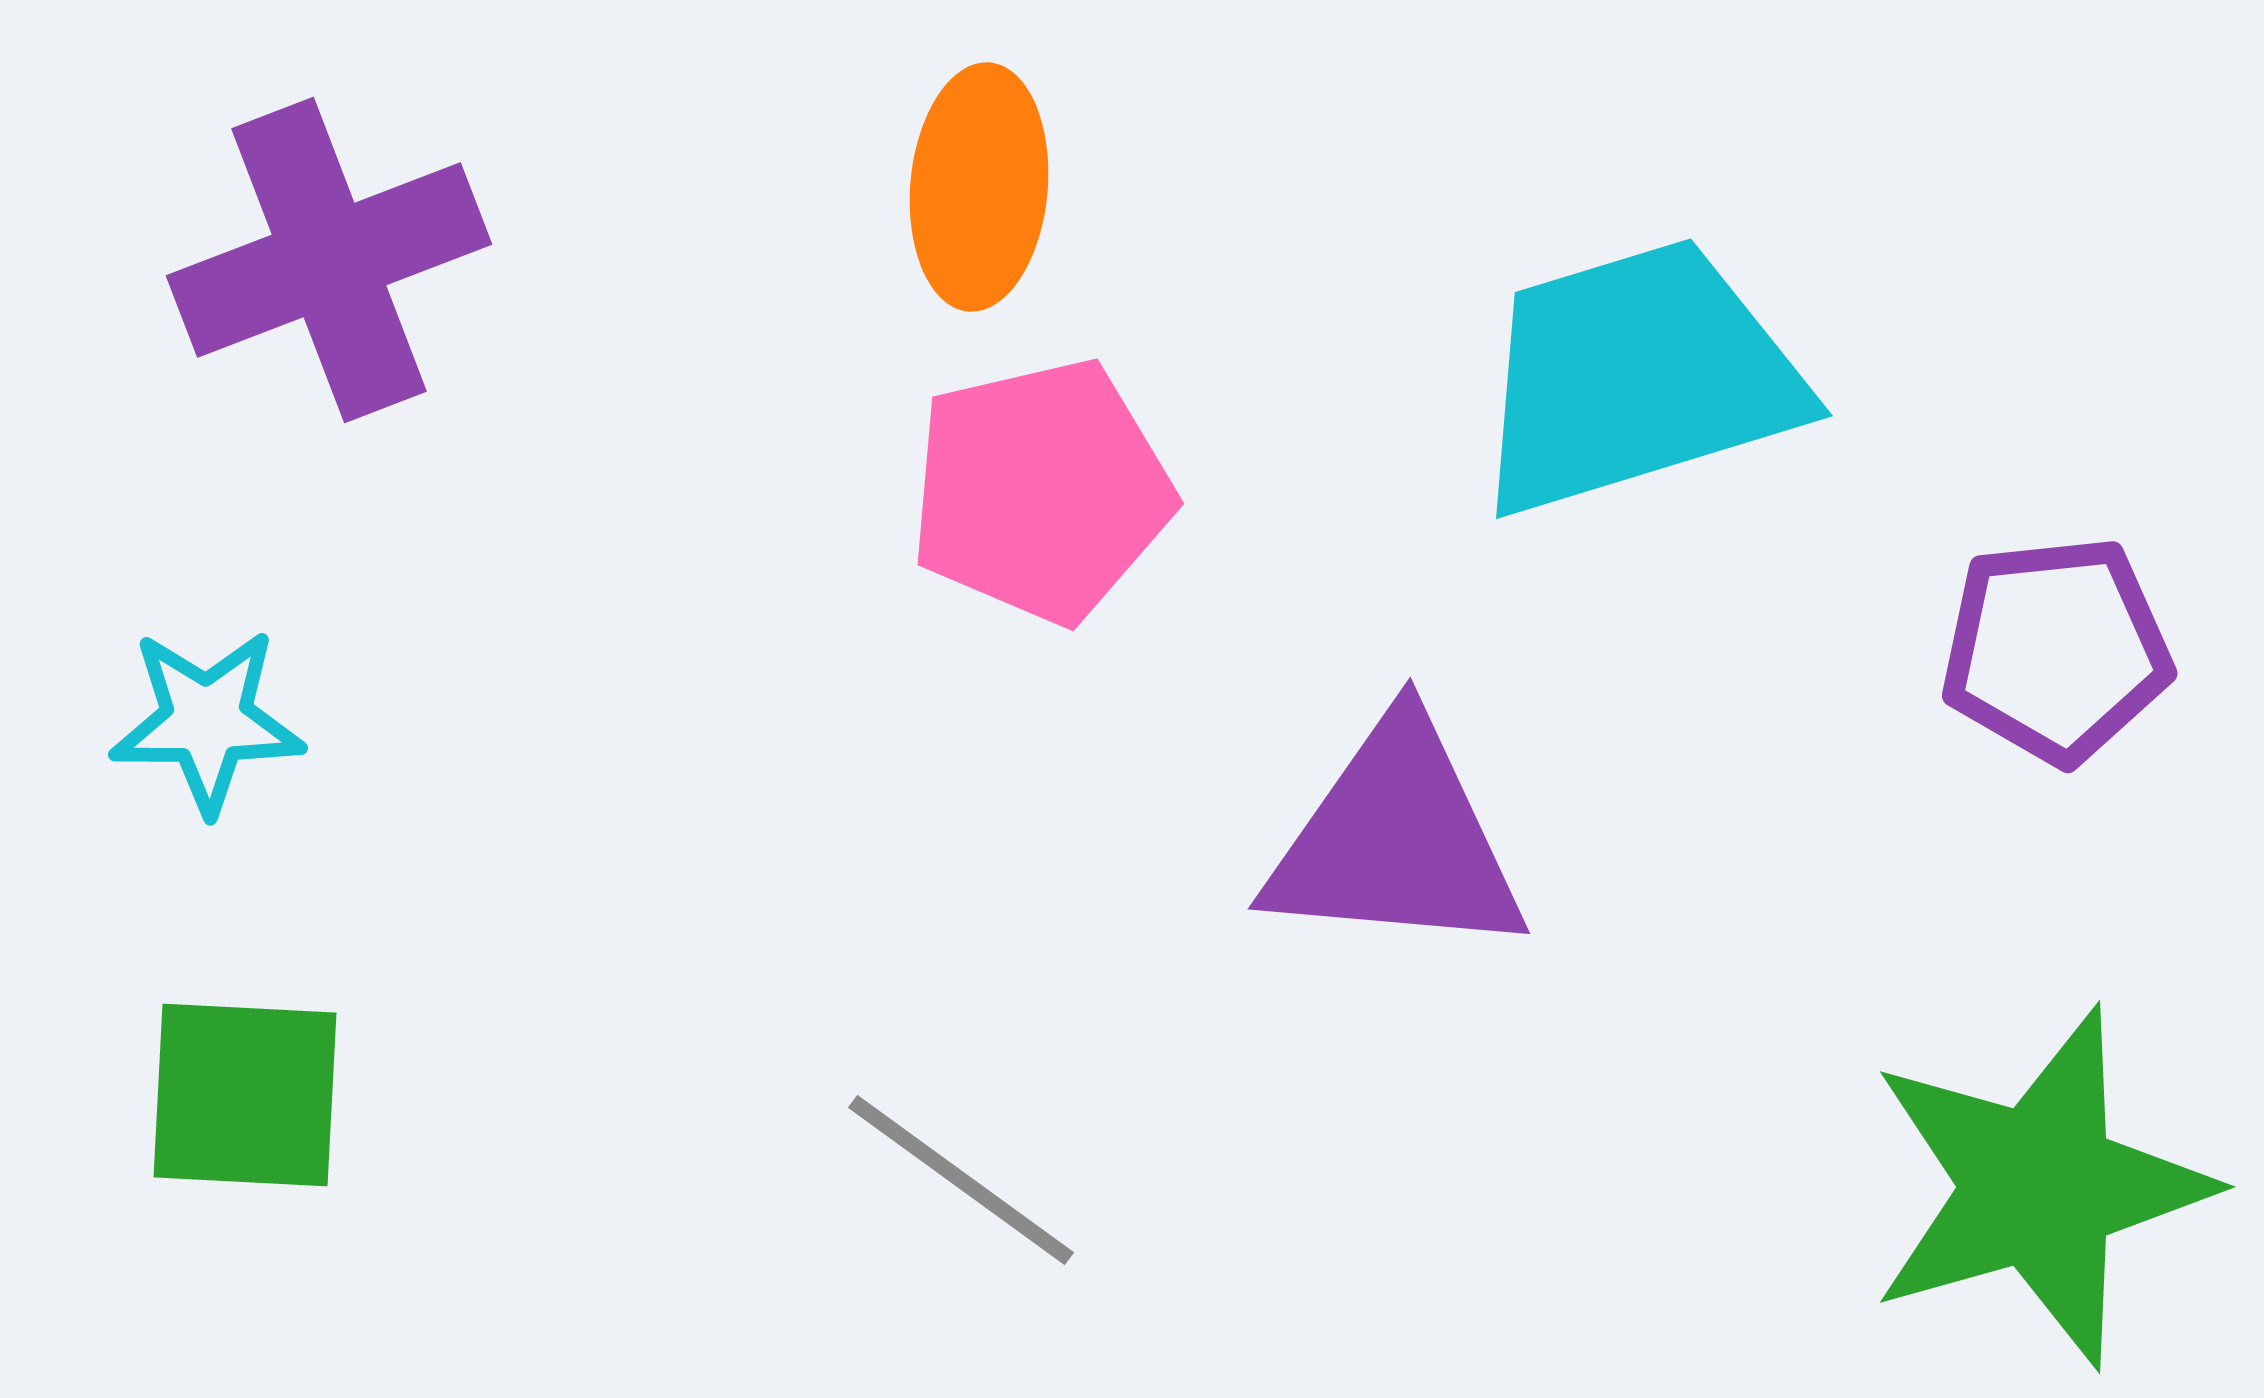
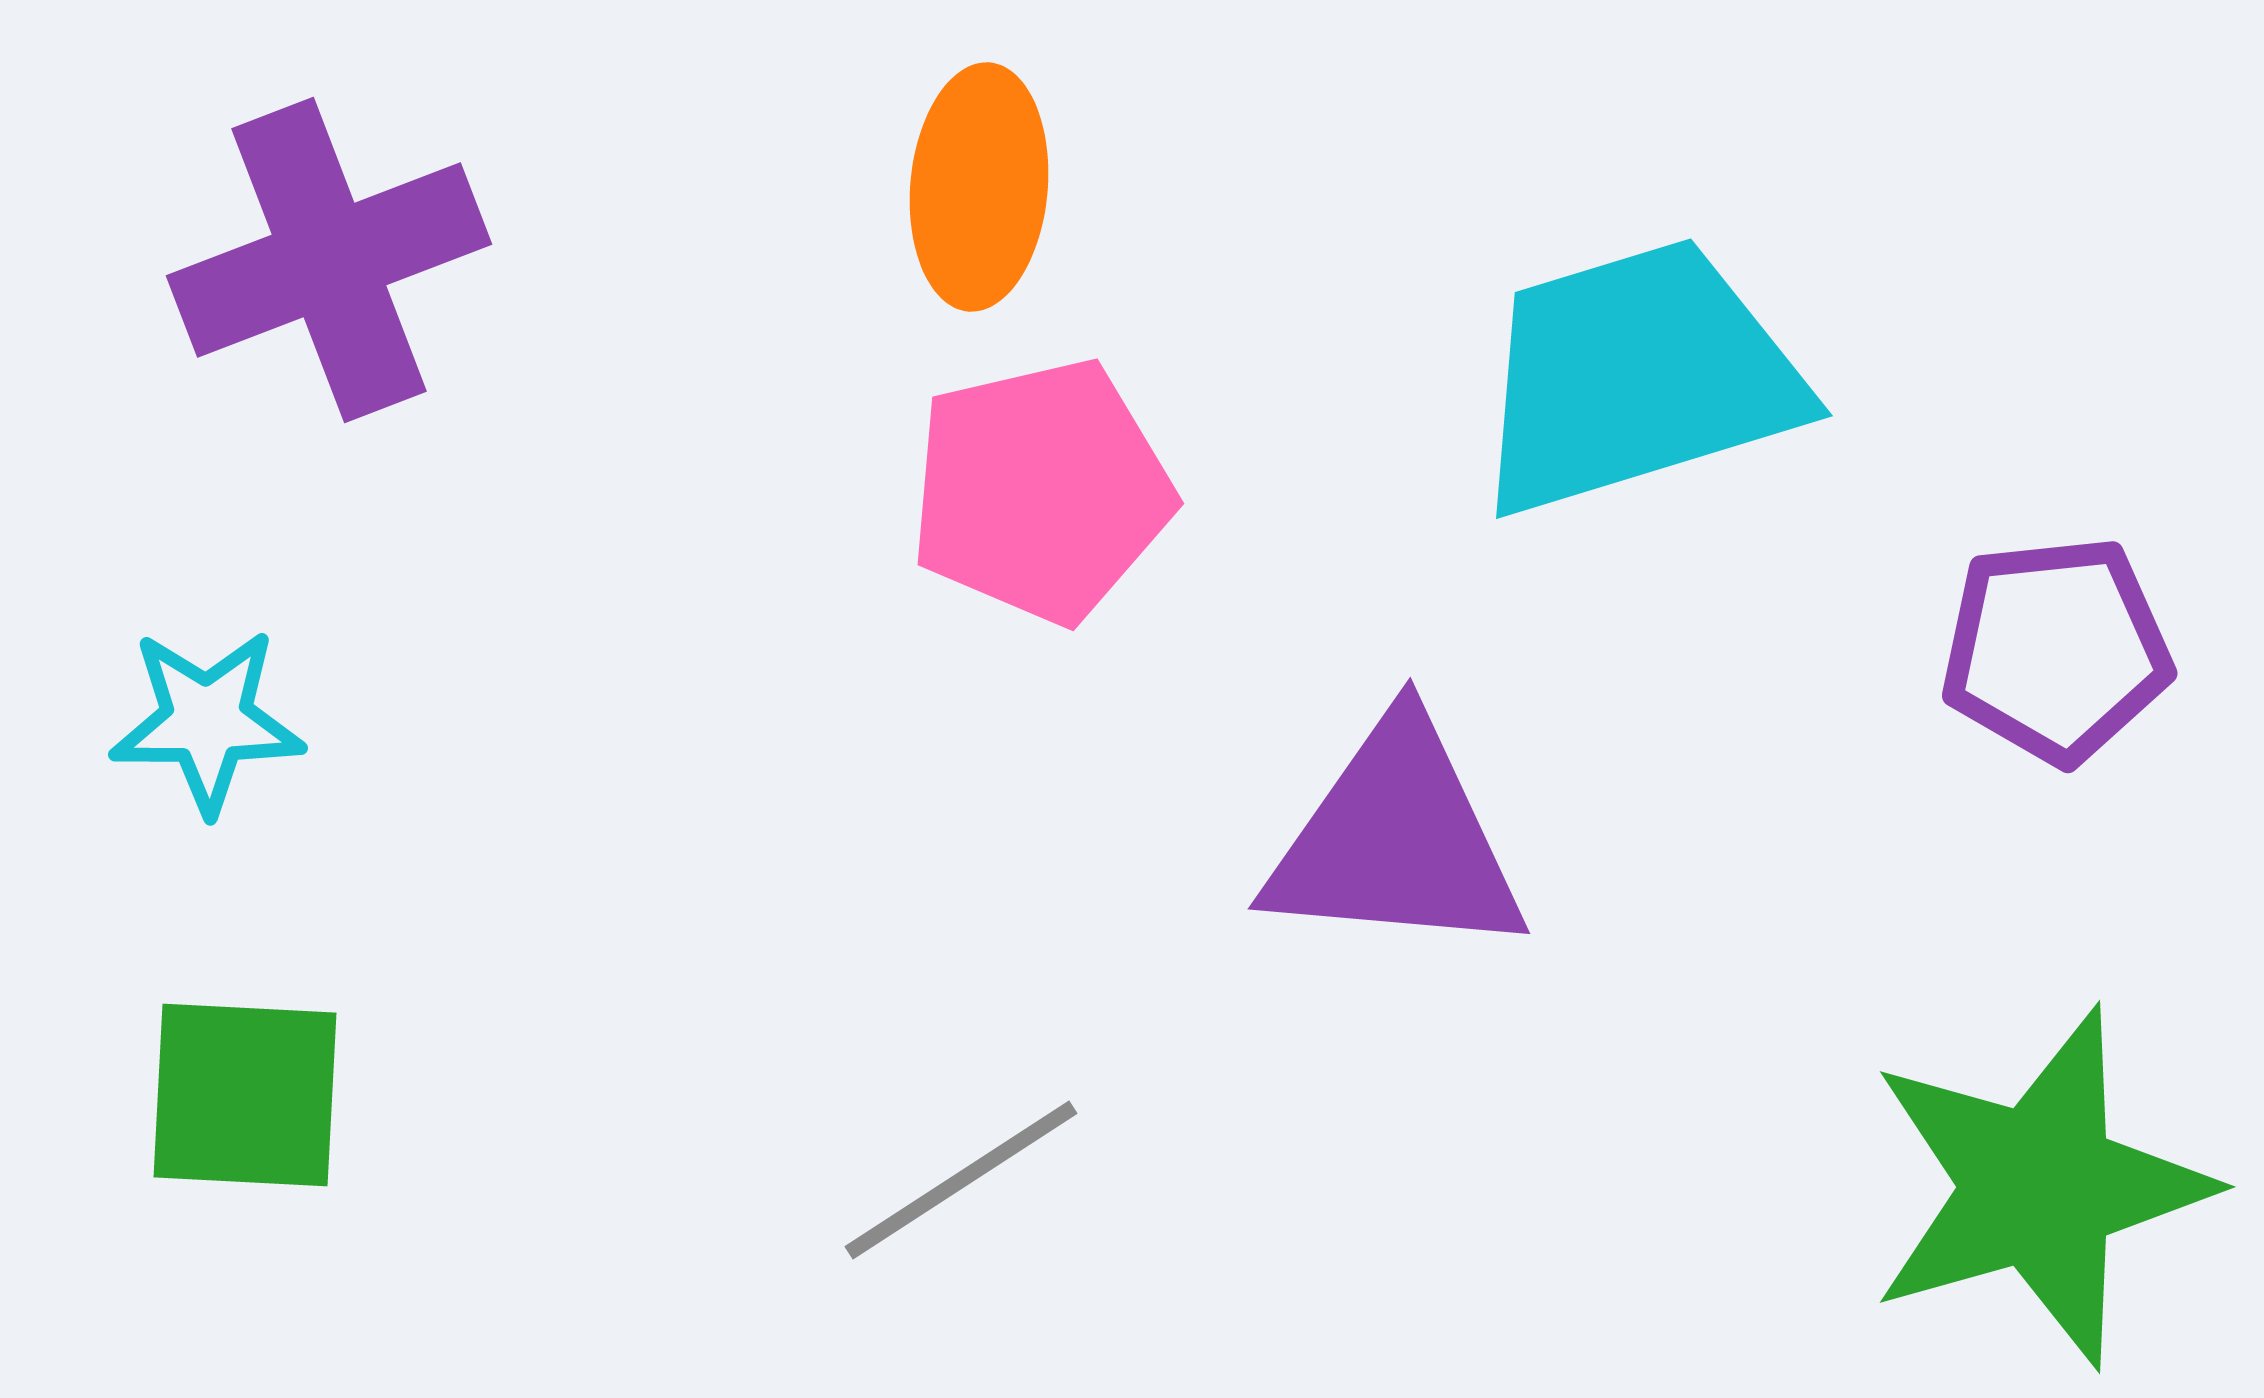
gray line: rotated 69 degrees counterclockwise
